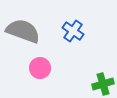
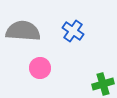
gray semicircle: rotated 16 degrees counterclockwise
